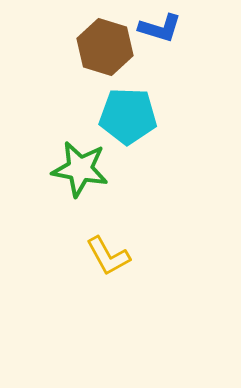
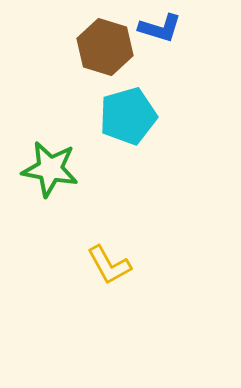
cyan pentagon: rotated 18 degrees counterclockwise
green star: moved 30 px left
yellow L-shape: moved 1 px right, 9 px down
